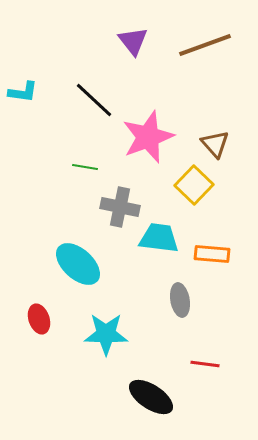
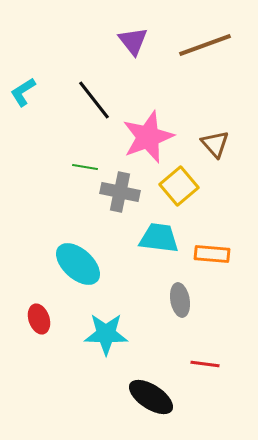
cyan L-shape: rotated 140 degrees clockwise
black line: rotated 9 degrees clockwise
yellow square: moved 15 px left, 1 px down; rotated 6 degrees clockwise
gray cross: moved 15 px up
